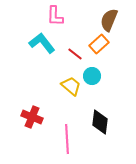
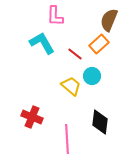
cyan L-shape: rotated 8 degrees clockwise
